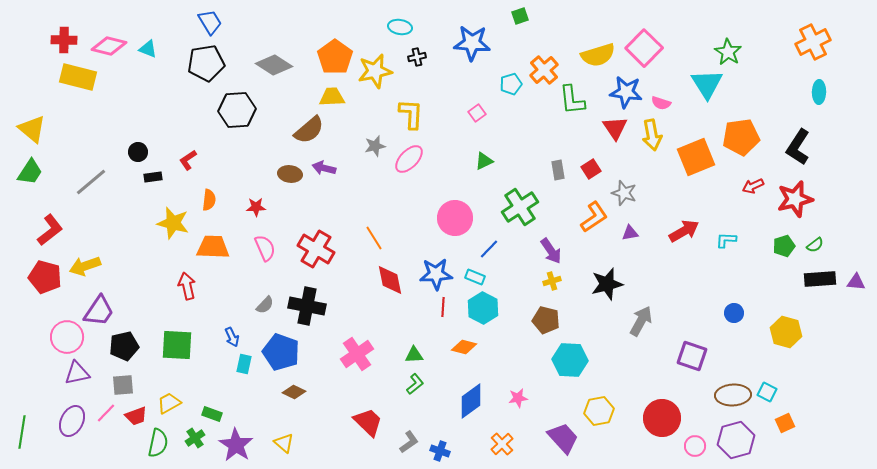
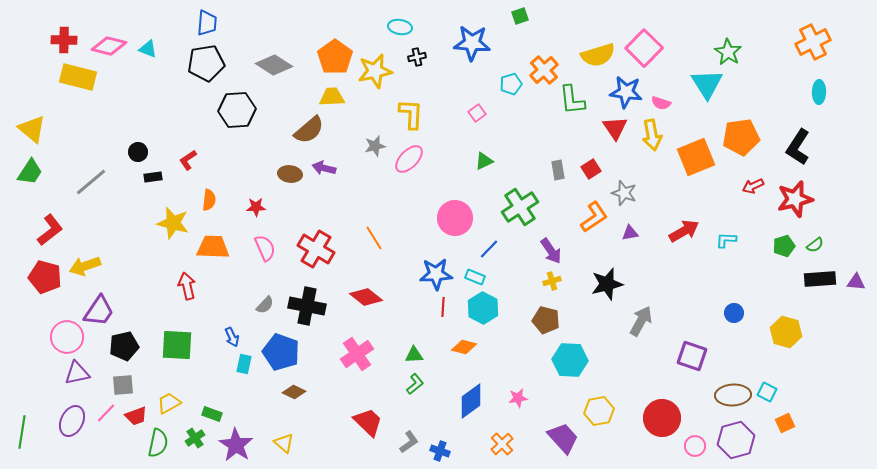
blue trapezoid at (210, 22): moved 3 px left, 1 px down; rotated 36 degrees clockwise
red diamond at (390, 280): moved 24 px left, 17 px down; rotated 40 degrees counterclockwise
